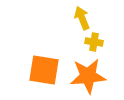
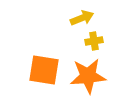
yellow arrow: rotated 90 degrees clockwise
yellow cross: moved 1 px up; rotated 18 degrees counterclockwise
